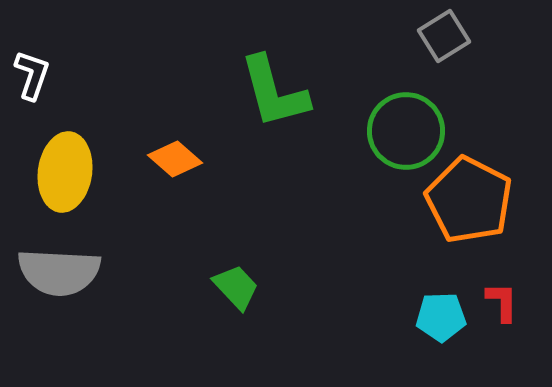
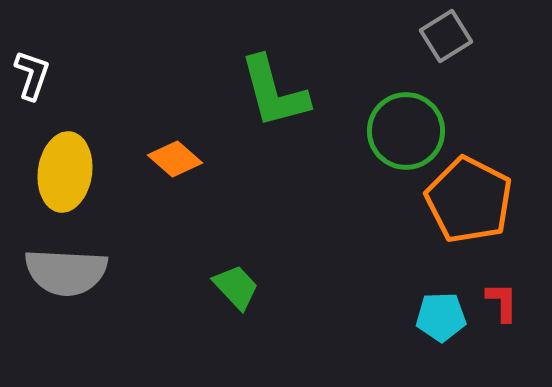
gray square: moved 2 px right
gray semicircle: moved 7 px right
